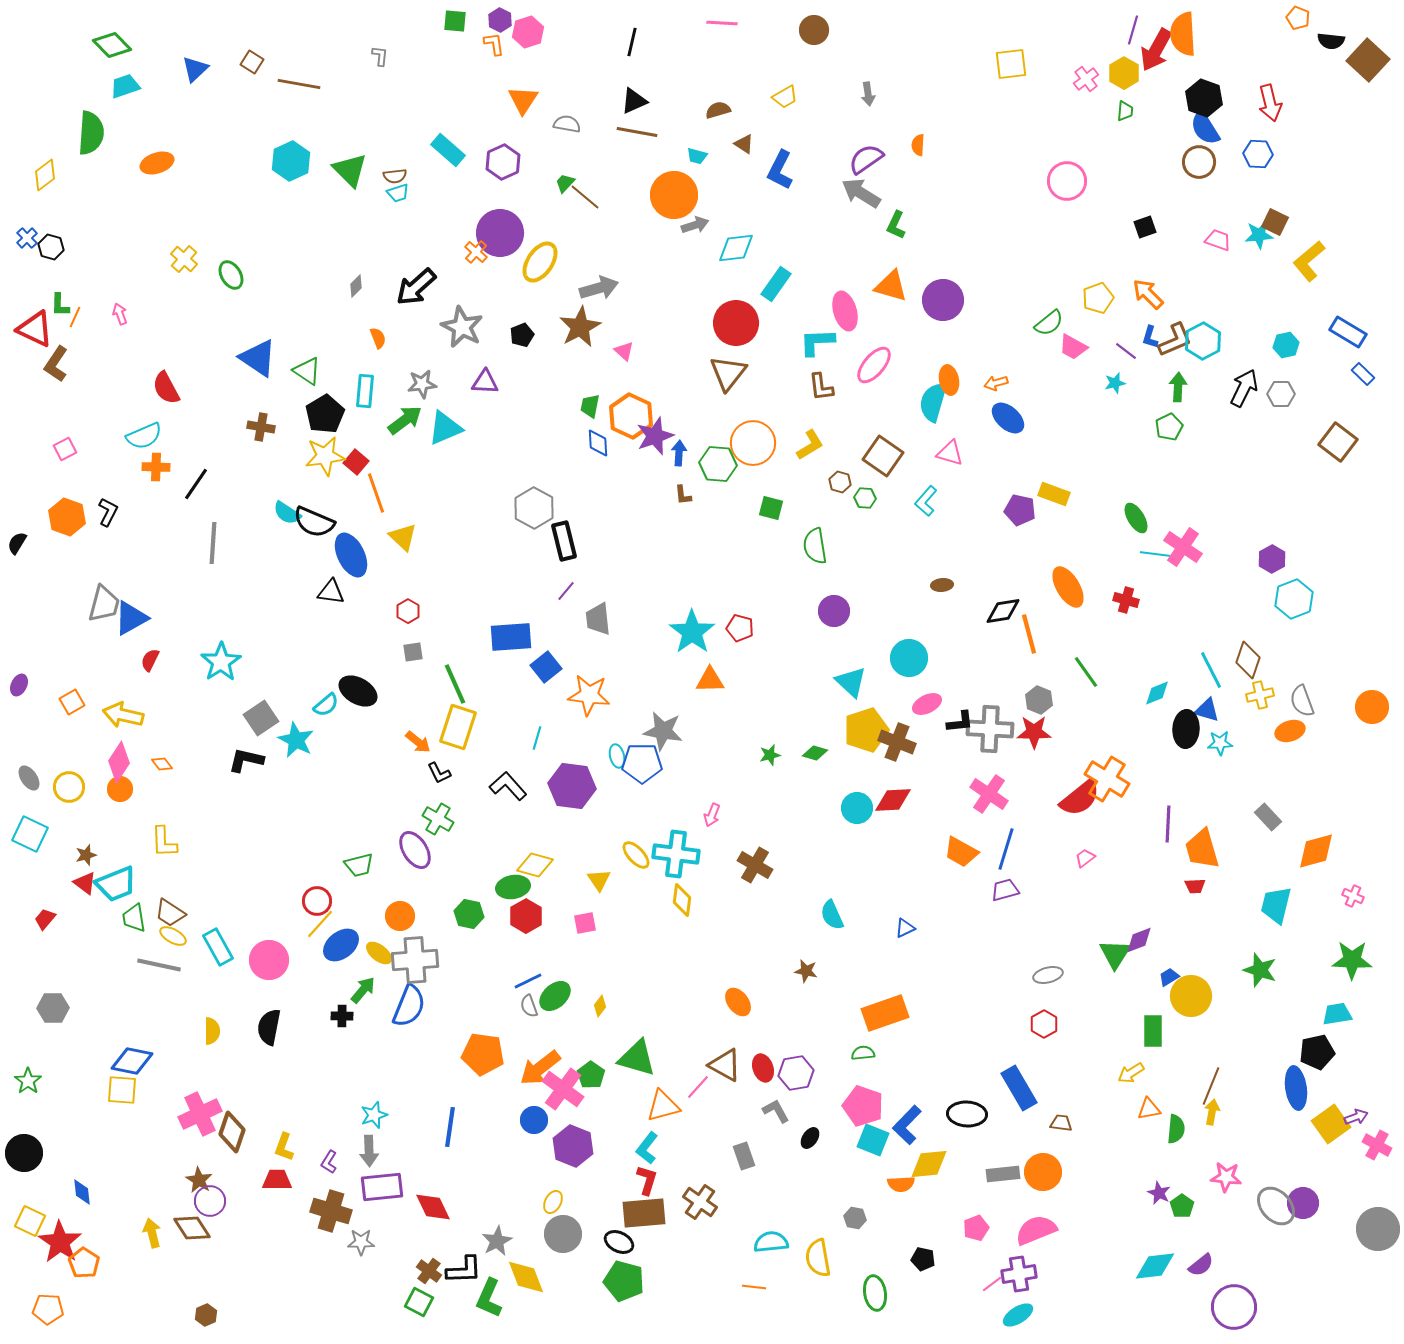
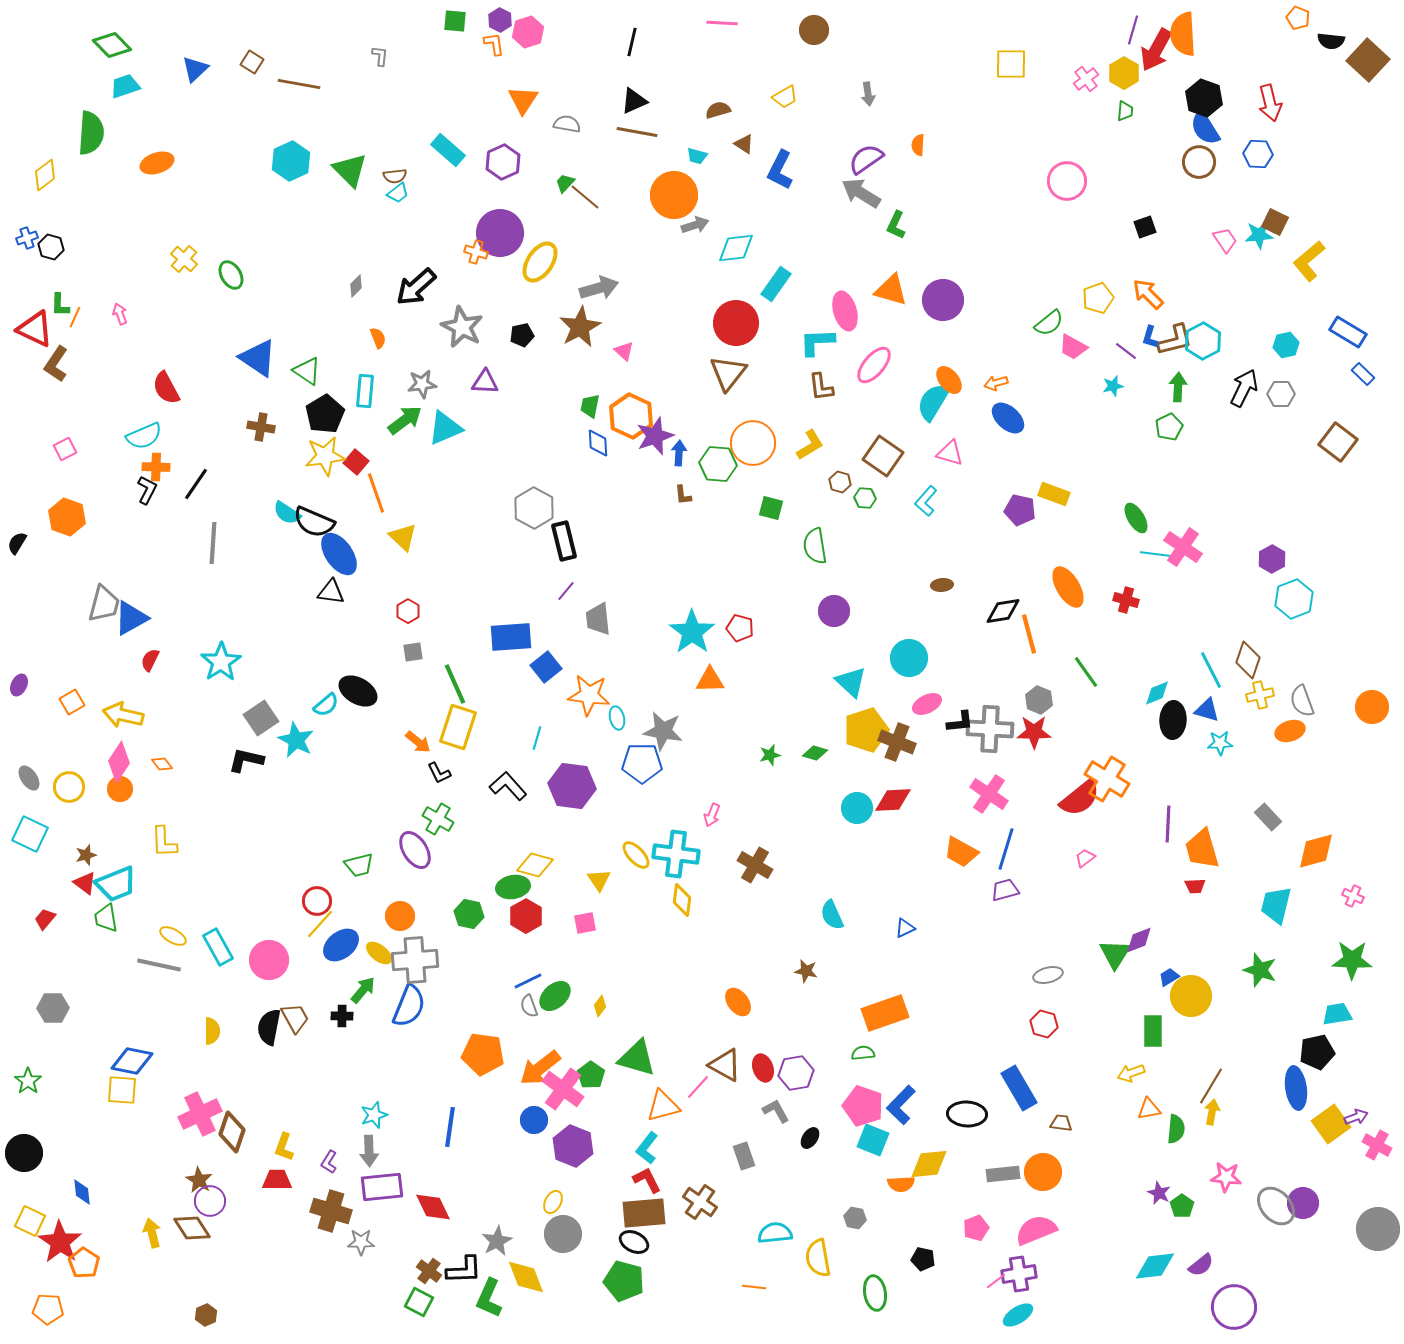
yellow square at (1011, 64): rotated 8 degrees clockwise
cyan trapezoid at (398, 193): rotated 20 degrees counterclockwise
blue cross at (27, 238): rotated 25 degrees clockwise
pink trapezoid at (1218, 240): moved 7 px right; rotated 36 degrees clockwise
orange cross at (476, 252): rotated 25 degrees counterclockwise
orange triangle at (891, 286): moved 4 px down
black pentagon at (522, 335): rotated 10 degrees clockwise
brown L-shape at (1175, 340): rotated 9 degrees clockwise
orange ellipse at (949, 380): rotated 28 degrees counterclockwise
cyan star at (1115, 383): moved 2 px left, 3 px down
cyan semicircle at (933, 402): rotated 15 degrees clockwise
black L-shape at (108, 512): moved 39 px right, 22 px up
blue ellipse at (351, 555): moved 12 px left, 1 px up; rotated 9 degrees counterclockwise
black ellipse at (1186, 729): moved 13 px left, 9 px up
cyan ellipse at (617, 756): moved 38 px up
brown trapezoid at (170, 913): moved 125 px right, 105 px down; rotated 152 degrees counterclockwise
green trapezoid at (134, 918): moved 28 px left
red hexagon at (1044, 1024): rotated 16 degrees counterclockwise
yellow arrow at (1131, 1073): rotated 12 degrees clockwise
brown line at (1211, 1086): rotated 9 degrees clockwise
blue L-shape at (907, 1125): moved 6 px left, 20 px up
red L-shape at (647, 1180): rotated 44 degrees counterclockwise
black ellipse at (619, 1242): moved 15 px right
cyan semicircle at (771, 1242): moved 4 px right, 9 px up
pink line at (992, 1284): moved 4 px right, 3 px up
